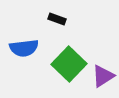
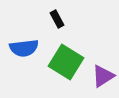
black rectangle: rotated 42 degrees clockwise
green square: moved 3 px left, 2 px up; rotated 12 degrees counterclockwise
